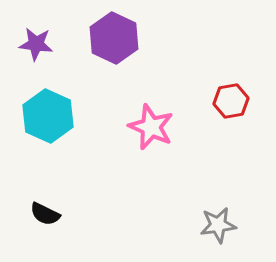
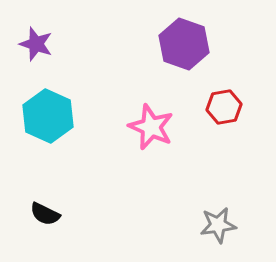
purple hexagon: moved 70 px right, 6 px down; rotated 6 degrees counterclockwise
purple star: rotated 12 degrees clockwise
red hexagon: moved 7 px left, 6 px down
